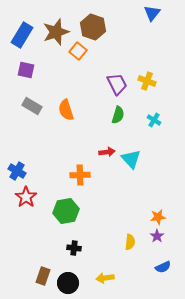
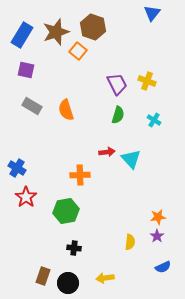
blue cross: moved 3 px up
